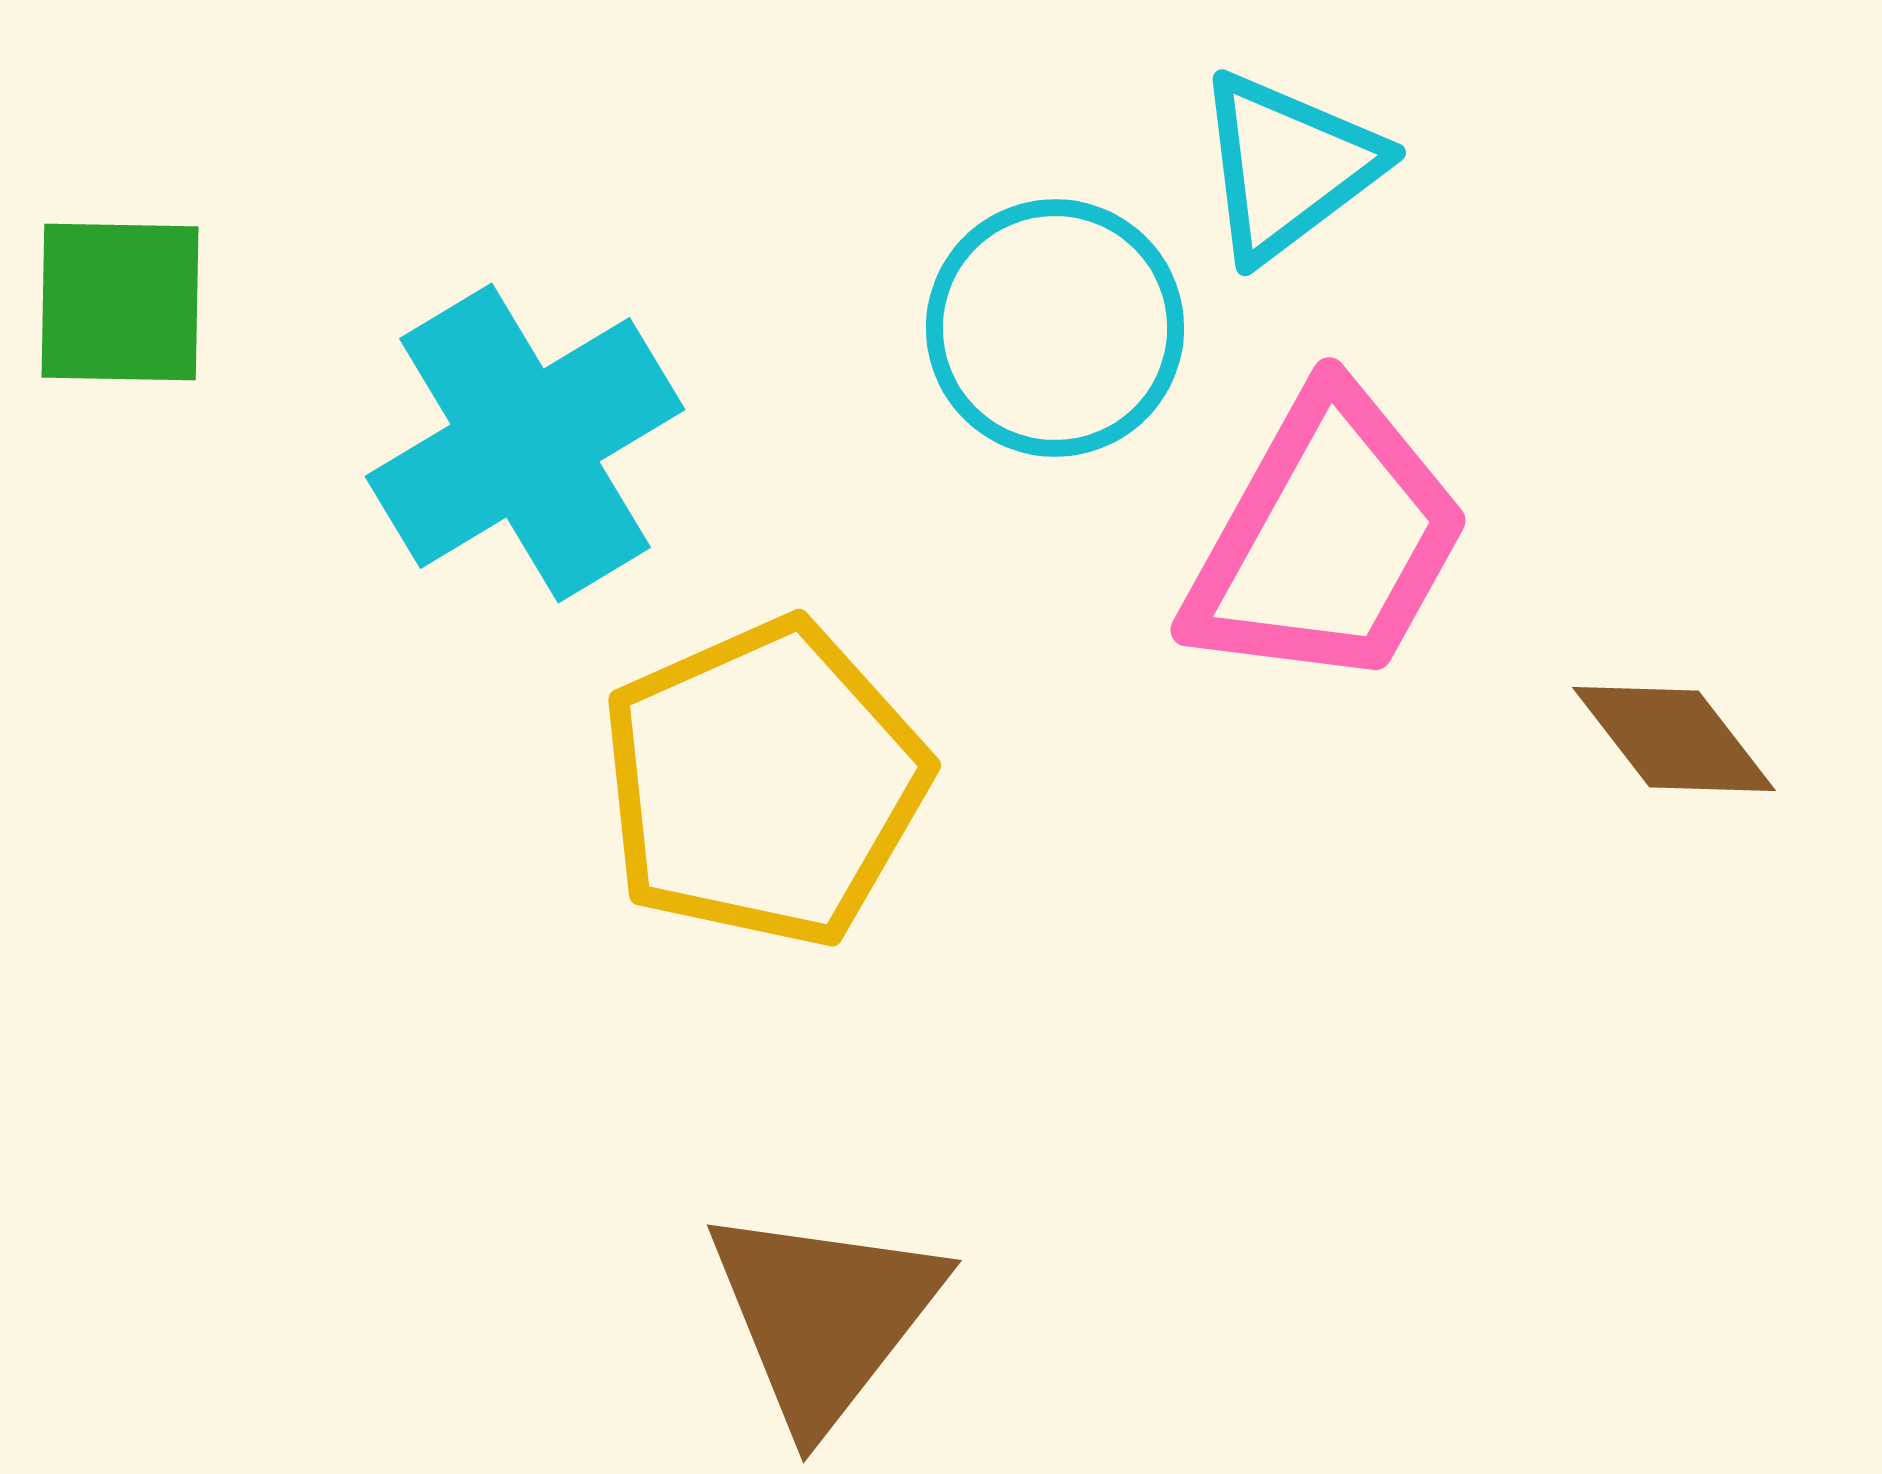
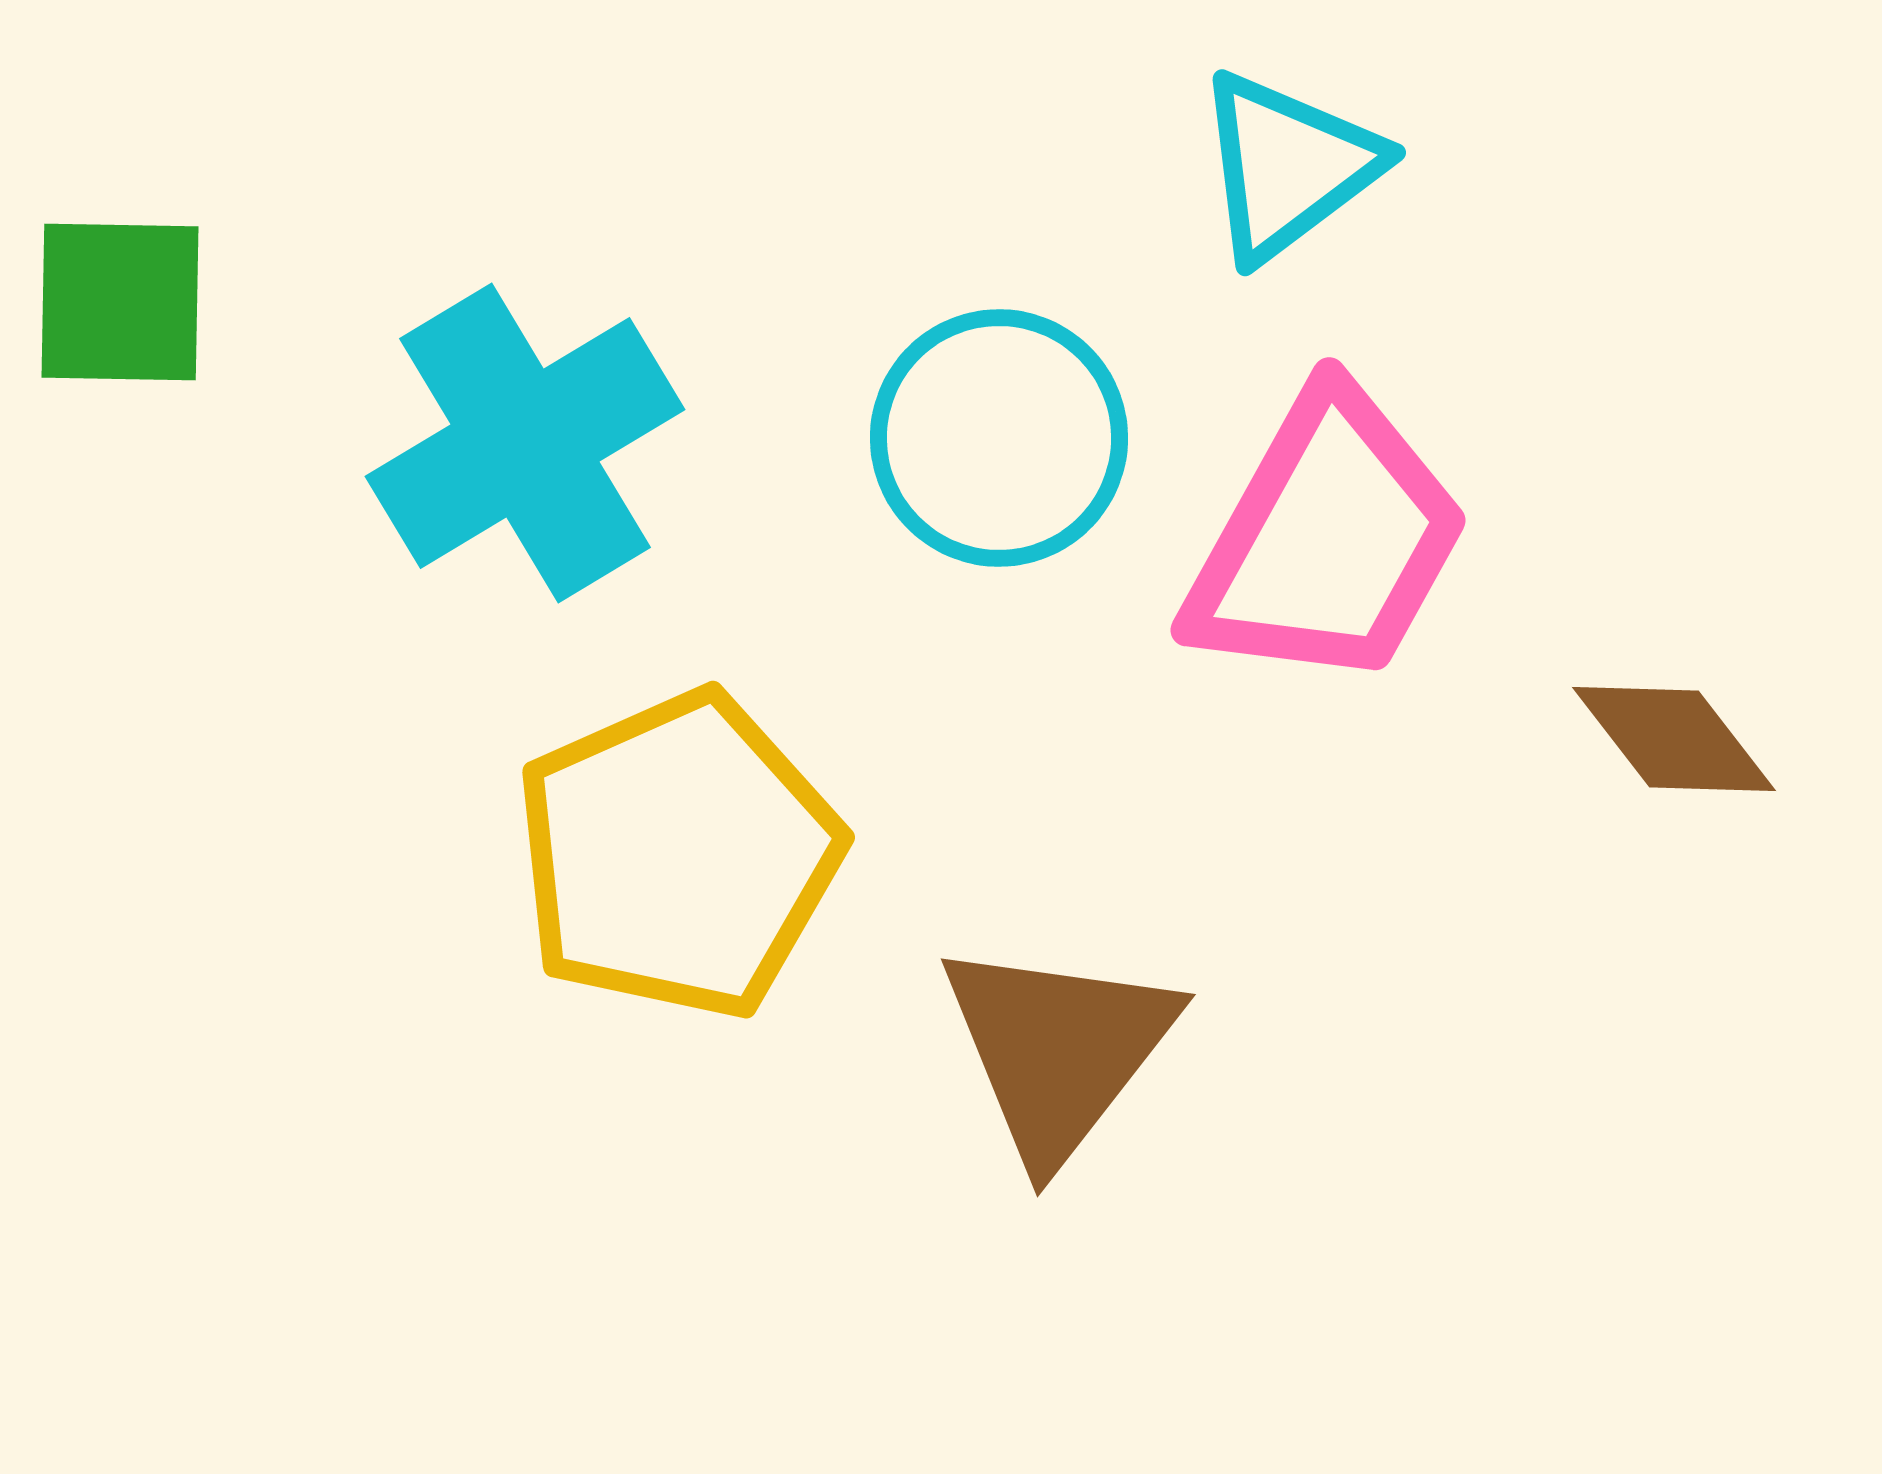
cyan circle: moved 56 px left, 110 px down
yellow pentagon: moved 86 px left, 72 px down
brown triangle: moved 234 px right, 266 px up
